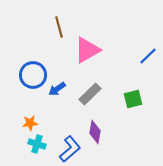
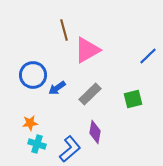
brown line: moved 5 px right, 3 px down
blue arrow: moved 1 px up
